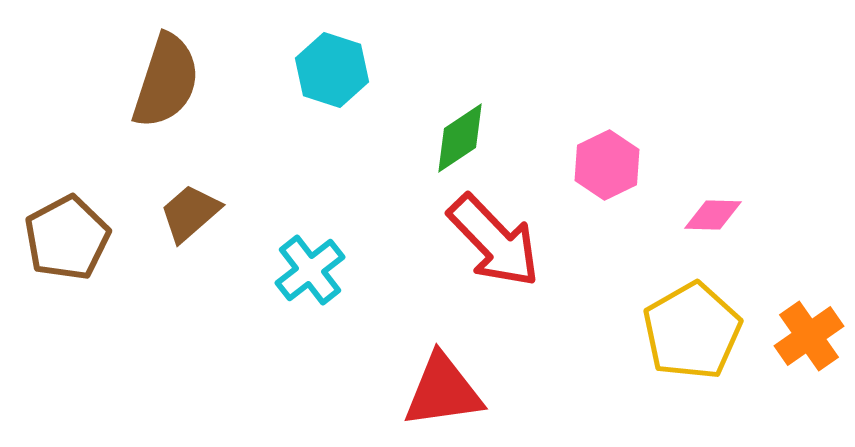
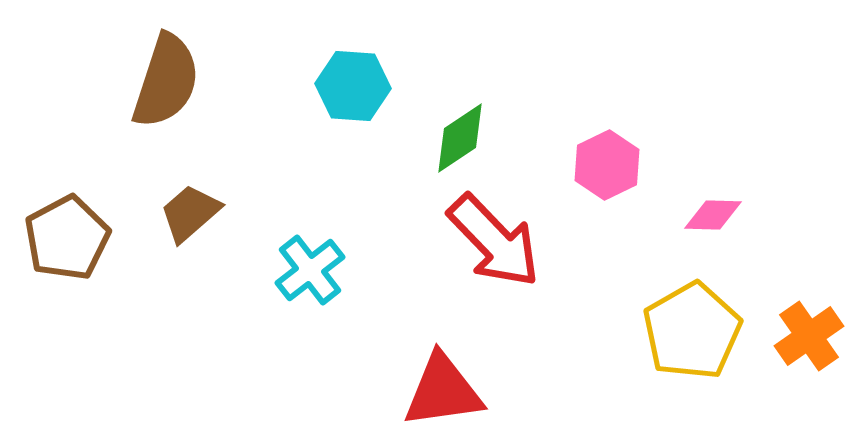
cyan hexagon: moved 21 px right, 16 px down; rotated 14 degrees counterclockwise
